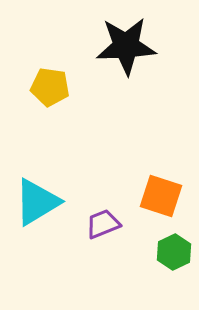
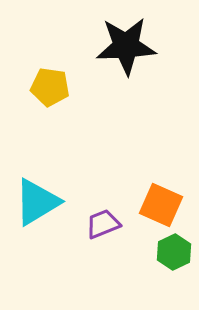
orange square: moved 9 px down; rotated 6 degrees clockwise
